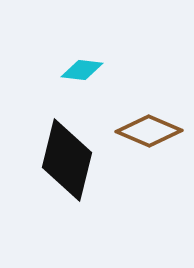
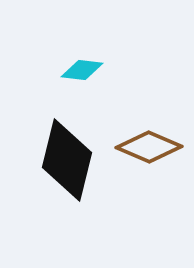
brown diamond: moved 16 px down
